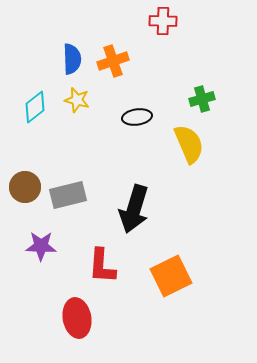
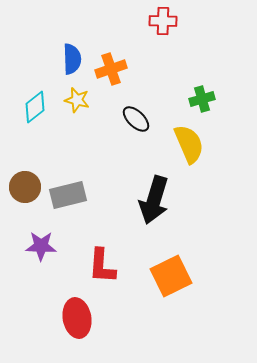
orange cross: moved 2 px left, 8 px down
black ellipse: moved 1 px left, 2 px down; rotated 52 degrees clockwise
black arrow: moved 20 px right, 9 px up
